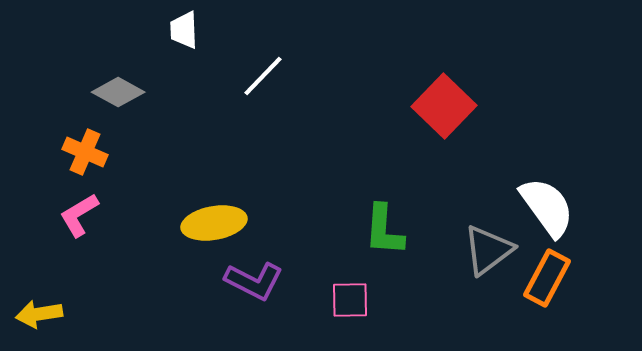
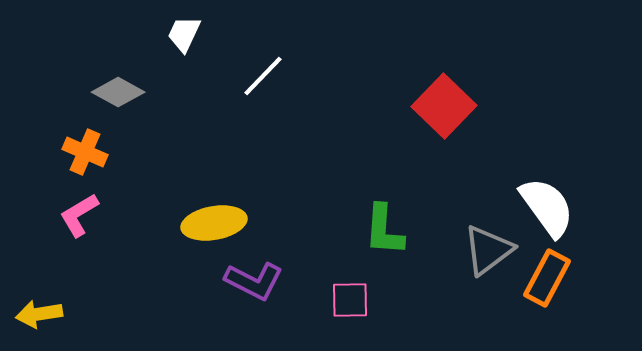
white trapezoid: moved 4 px down; rotated 27 degrees clockwise
